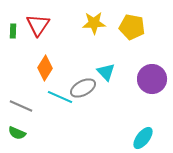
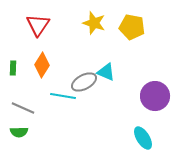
yellow star: rotated 20 degrees clockwise
green rectangle: moved 37 px down
orange diamond: moved 3 px left, 3 px up
cyan triangle: rotated 24 degrees counterclockwise
purple circle: moved 3 px right, 17 px down
gray ellipse: moved 1 px right, 6 px up
cyan line: moved 3 px right, 1 px up; rotated 15 degrees counterclockwise
gray line: moved 2 px right, 2 px down
green semicircle: moved 2 px right, 1 px up; rotated 24 degrees counterclockwise
cyan ellipse: rotated 70 degrees counterclockwise
